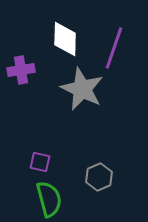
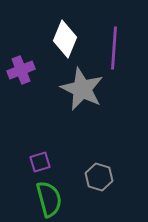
white diamond: rotated 21 degrees clockwise
purple line: rotated 15 degrees counterclockwise
purple cross: rotated 12 degrees counterclockwise
purple square: rotated 30 degrees counterclockwise
gray hexagon: rotated 20 degrees counterclockwise
